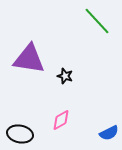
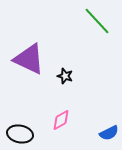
purple triangle: rotated 16 degrees clockwise
